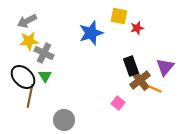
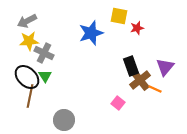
black ellipse: moved 4 px right
